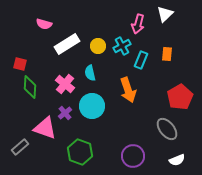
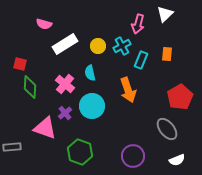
white rectangle: moved 2 px left
gray rectangle: moved 8 px left; rotated 36 degrees clockwise
